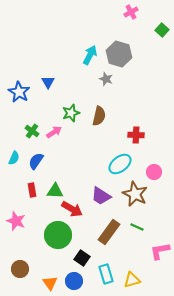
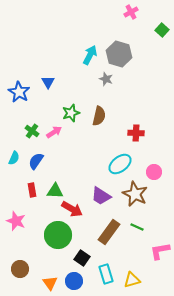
red cross: moved 2 px up
